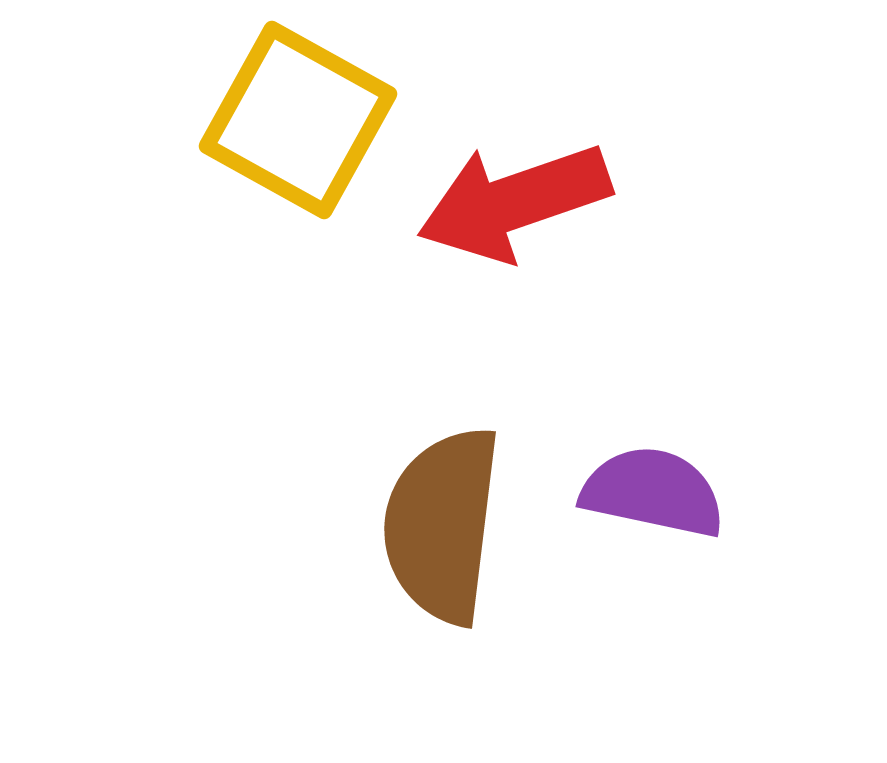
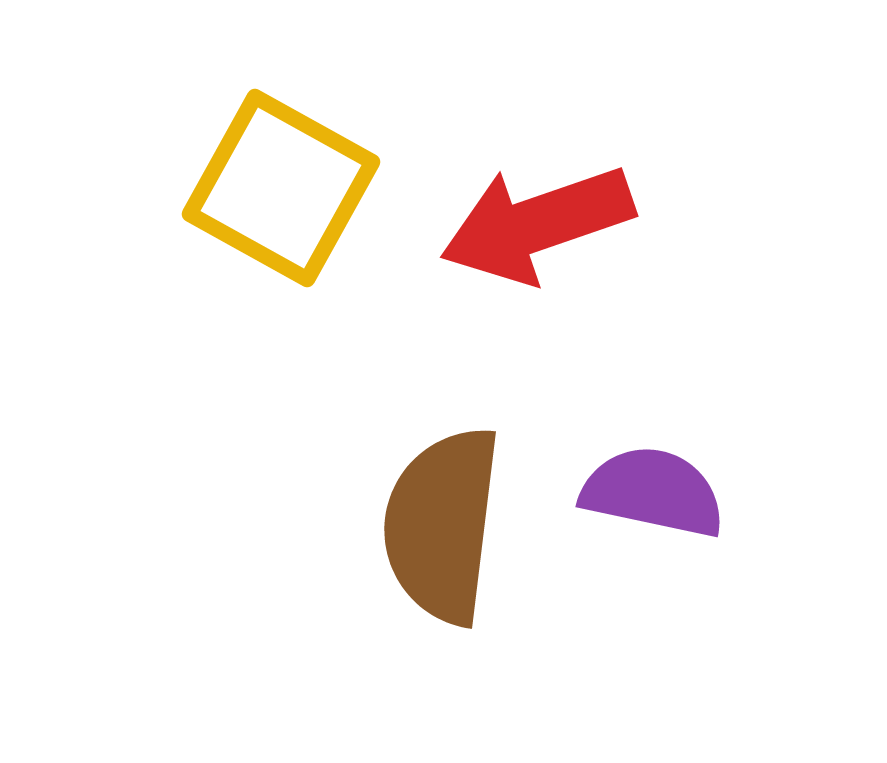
yellow square: moved 17 px left, 68 px down
red arrow: moved 23 px right, 22 px down
